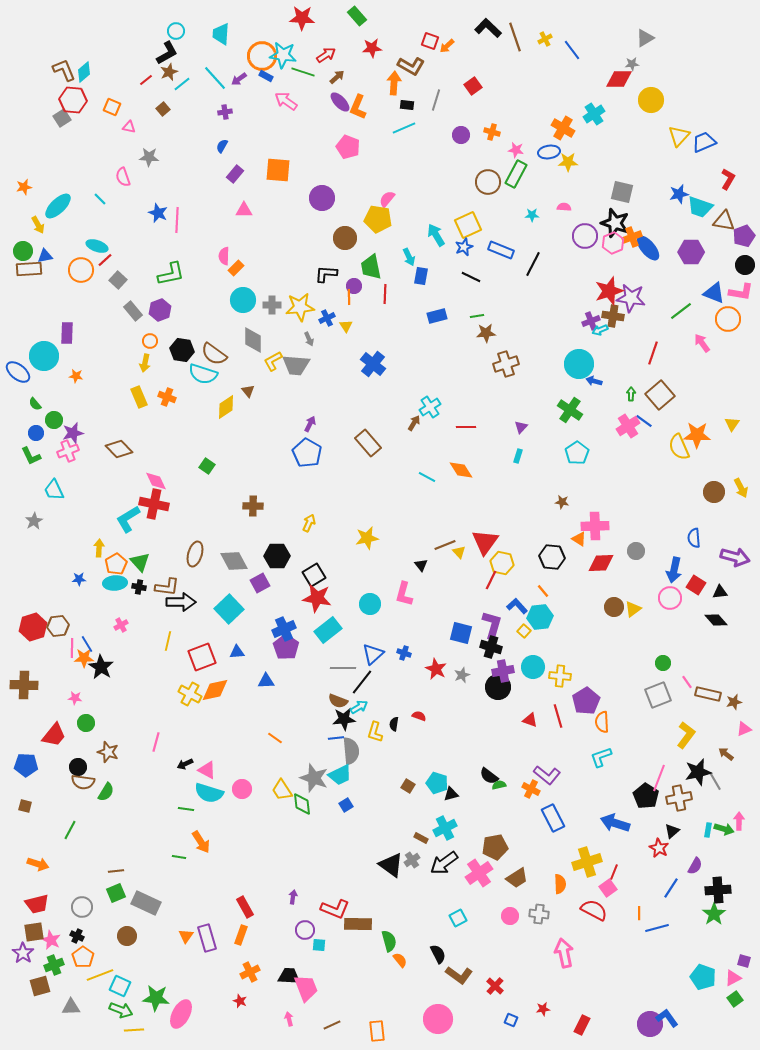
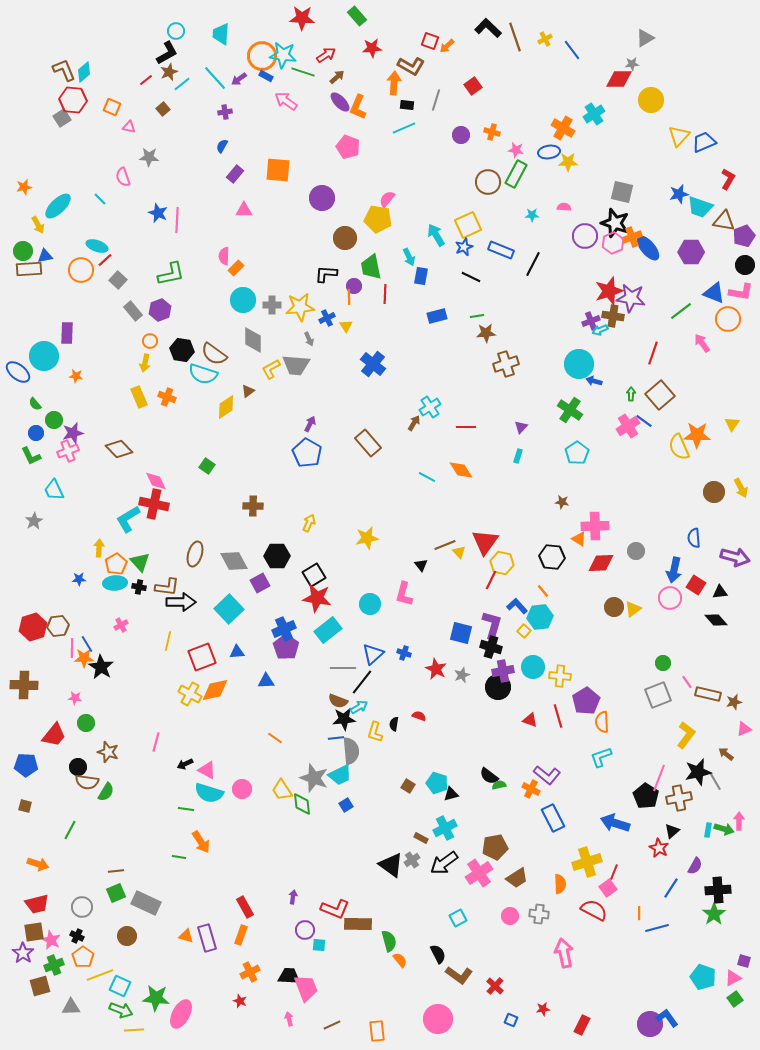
yellow L-shape at (273, 361): moved 2 px left, 8 px down
brown triangle at (248, 391): rotated 32 degrees clockwise
brown semicircle at (83, 782): moved 4 px right
orange triangle at (186, 936): rotated 49 degrees counterclockwise
